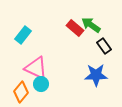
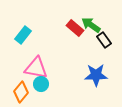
black rectangle: moved 6 px up
pink triangle: rotated 15 degrees counterclockwise
